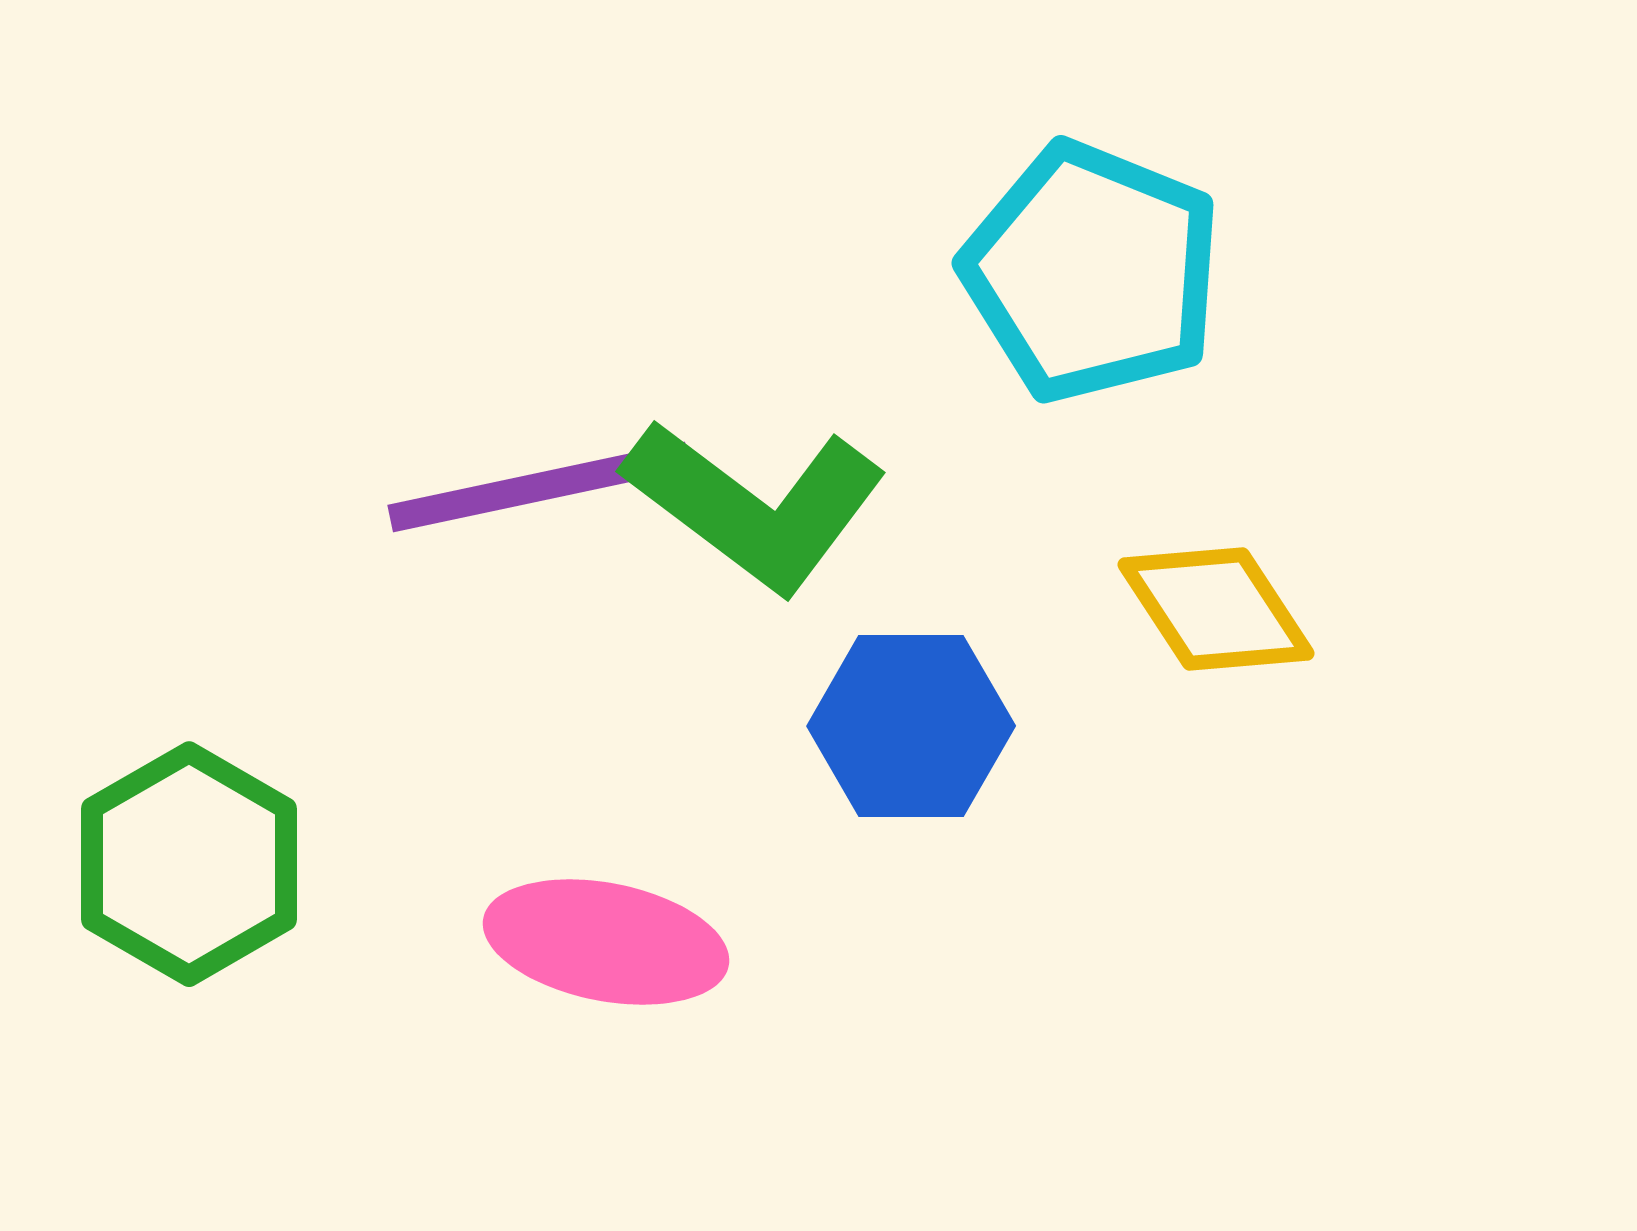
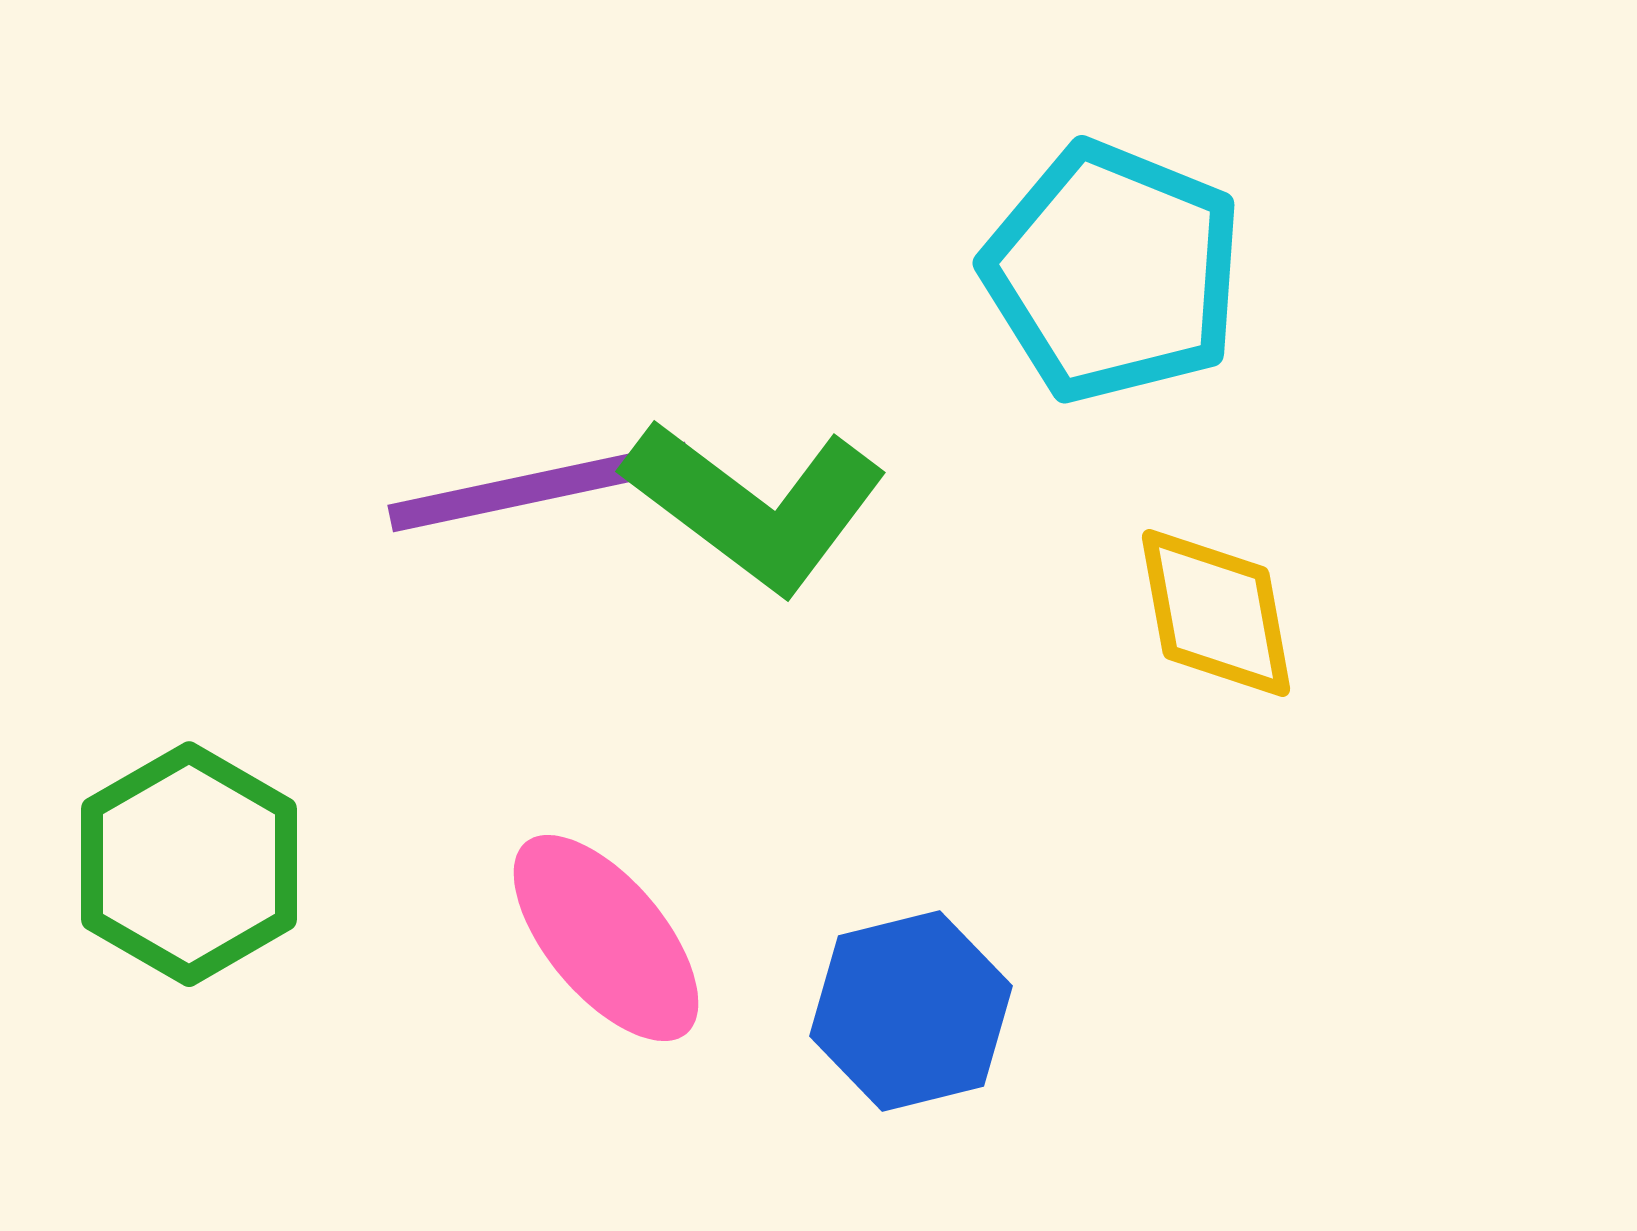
cyan pentagon: moved 21 px right
yellow diamond: moved 4 px down; rotated 23 degrees clockwise
blue hexagon: moved 285 px down; rotated 14 degrees counterclockwise
pink ellipse: moved 4 px up; rotated 39 degrees clockwise
